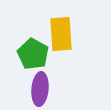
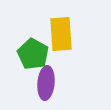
purple ellipse: moved 6 px right, 6 px up
